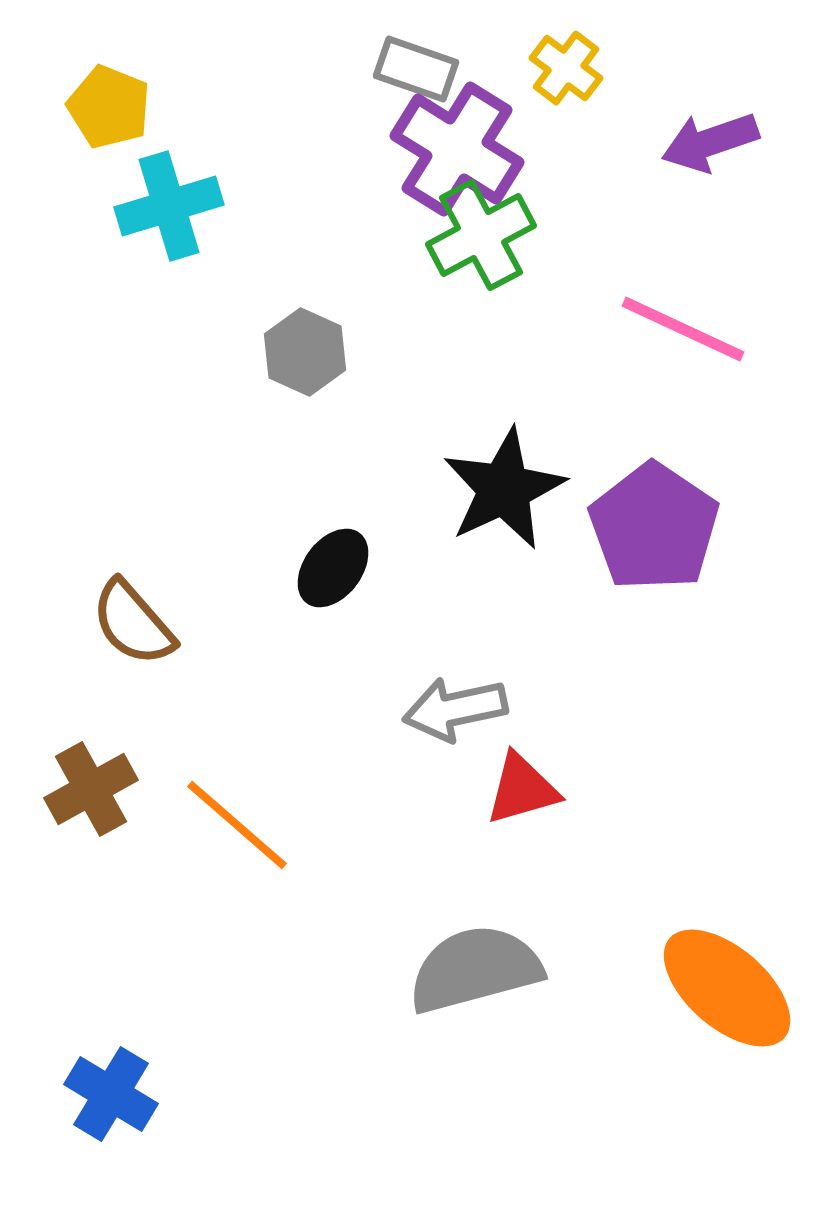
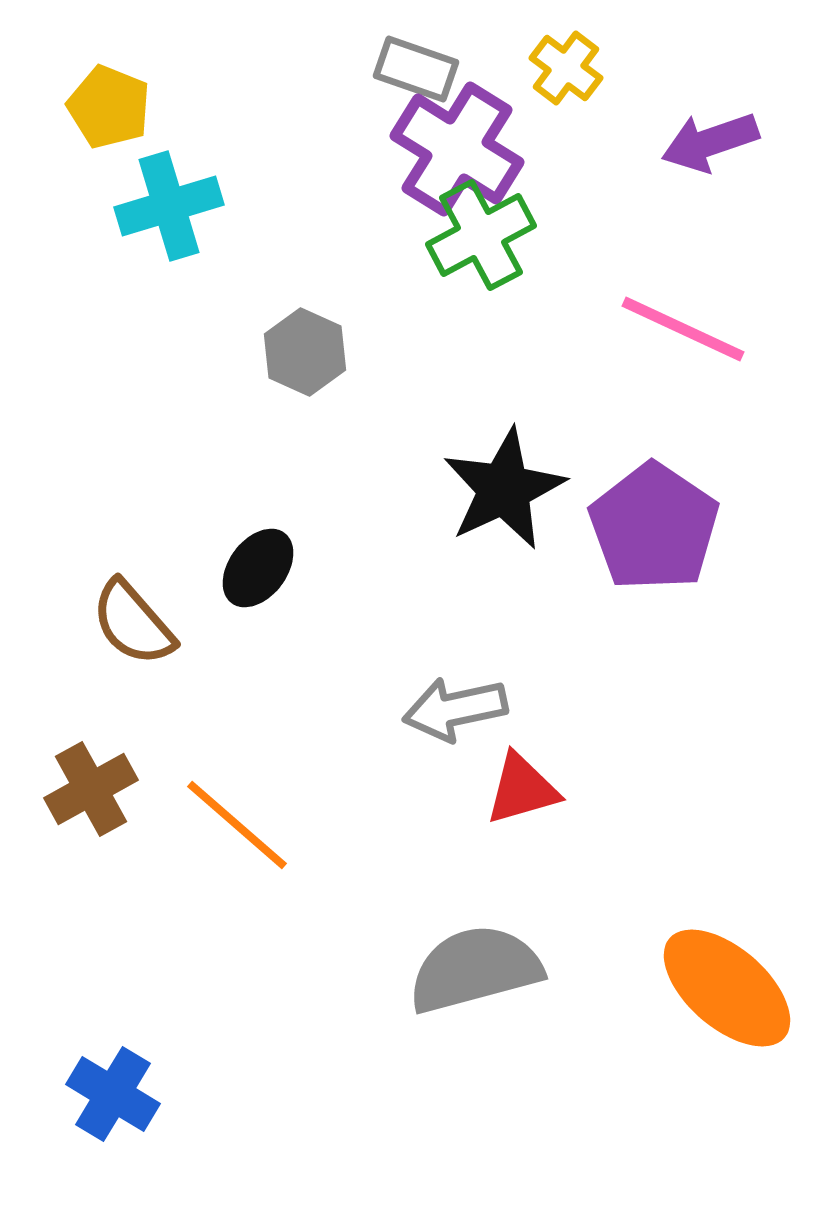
black ellipse: moved 75 px left
blue cross: moved 2 px right
